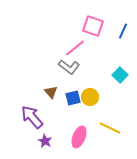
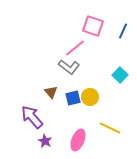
pink ellipse: moved 1 px left, 3 px down
